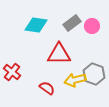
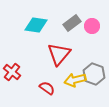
red triangle: rotated 50 degrees counterclockwise
